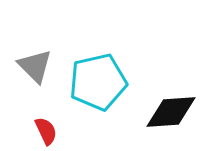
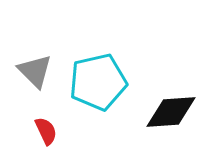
gray triangle: moved 5 px down
